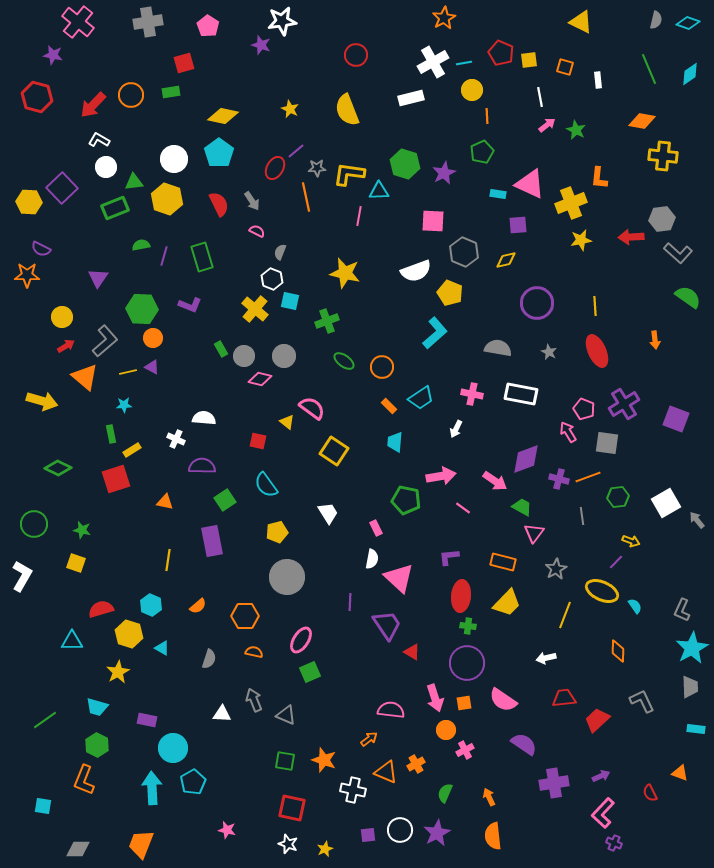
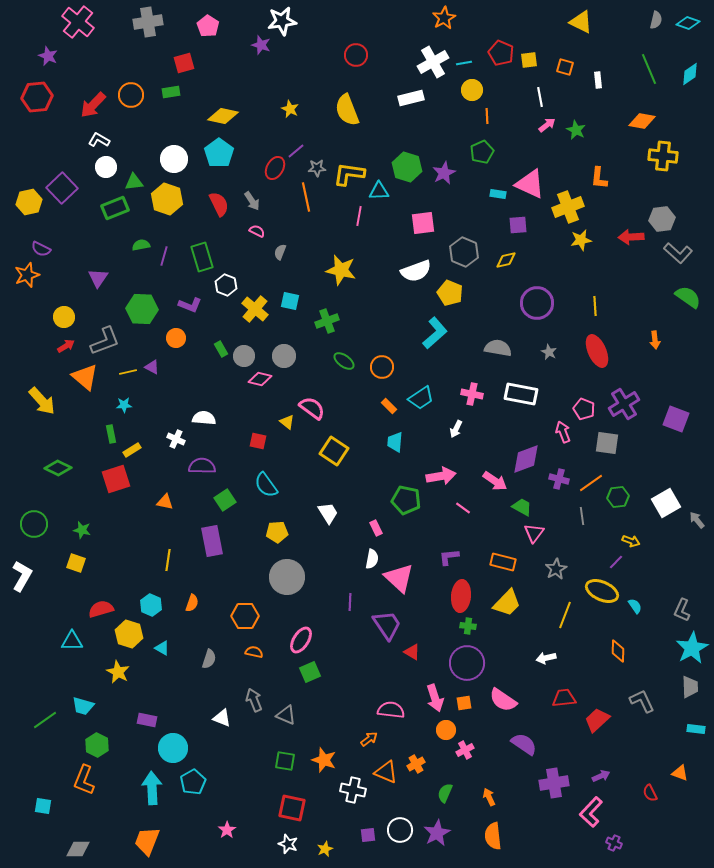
purple star at (53, 55): moved 5 px left, 1 px down; rotated 12 degrees clockwise
red hexagon at (37, 97): rotated 20 degrees counterclockwise
green hexagon at (405, 164): moved 2 px right, 3 px down
yellow hexagon at (29, 202): rotated 15 degrees counterclockwise
yellow cross at (571, 203): moved 3 px left, 4 px down
pink square at (433, 221): moved 10 px left, 2 px down; rotated 10 degrees counterclockwise
yellow star at (345, 273): moved 4 px left, 3 px up
orange star at (27, 275): rotated 20 degrees counterclockwise
white hexagon at (272, 279): moved 46 px left, 6 px down
yellow circle at (62, 317): moved 2 px right
orange circle at (153, 338): moved 23 px right
gray L-shape at (105, 341): rotated 20 degrees clockwise
yellow arrow at (42, 401): rotated 32 degrees clockwise
pink arrow at (568, 432): moved 5 px left; rotated 10 degrees clockwise
orange line at (588, 477): moved 3 px right, 6 px down; rotated 15 degrees counterclockwise
yellow pentagon at (277, 532): rotated 10 degrees clockwise
orange semicircle at (198, 606): moved 6 px left, 3 px up; rotated 30 degrees counterclockwise
yellow star at (118, 672): rotated 15 degrees counterclockwise
cyan trapezoid at (97, 707): moved 14 px left, 1 px up
white triangle at (222, 714): moved 4 px down; rotated 18 degrees clockwise
pink L-shape at (603, 813): moved 12 px left, 1 px up
pink star at (227, 830): rotated 24 degrees clockwise
orange trapezoid at (141, 844): moved 6 px right, 3 px up
